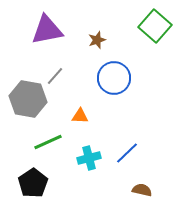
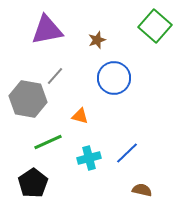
orange triangle: rotated 12 degrees clockwise
